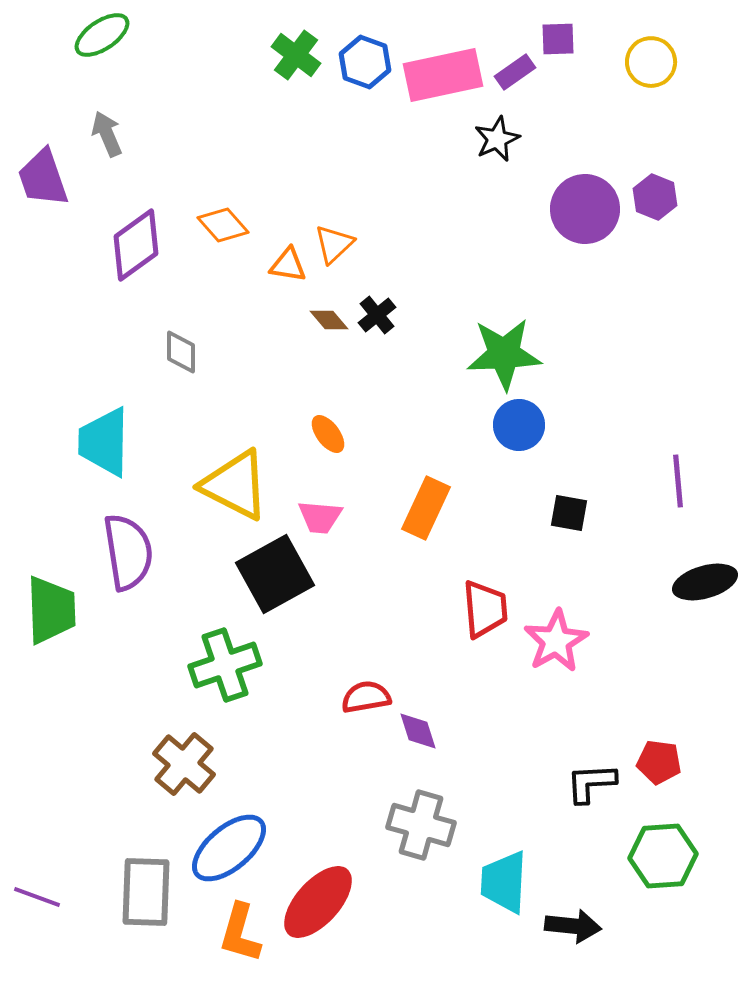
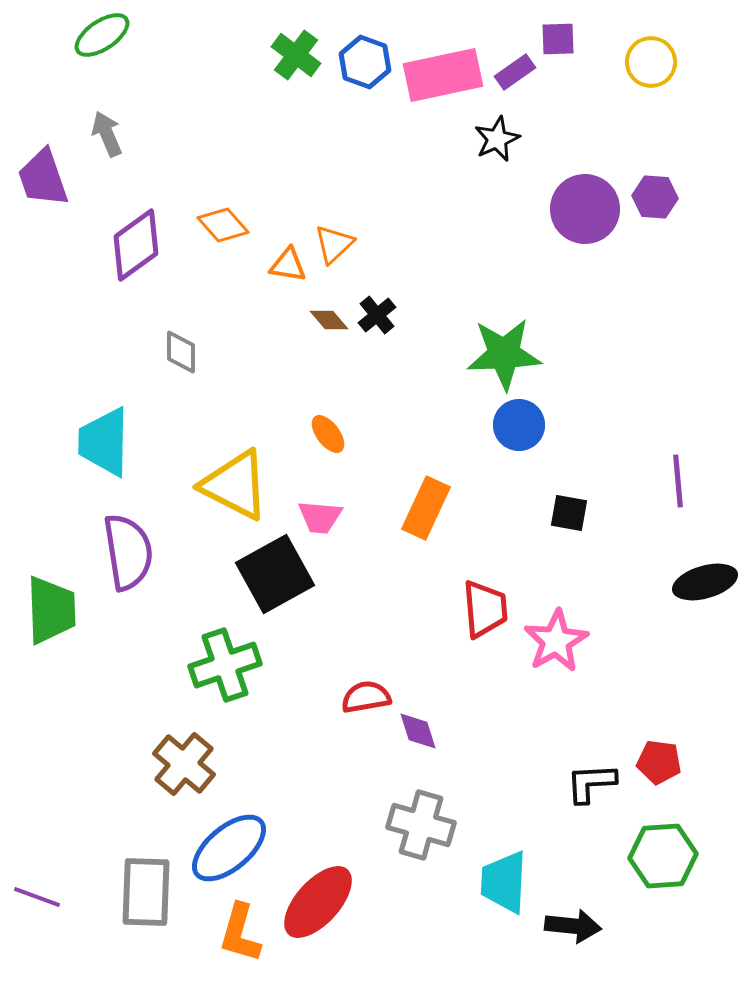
purple hexagon at (655, 197): rotated 18 degrees counterclockwise
